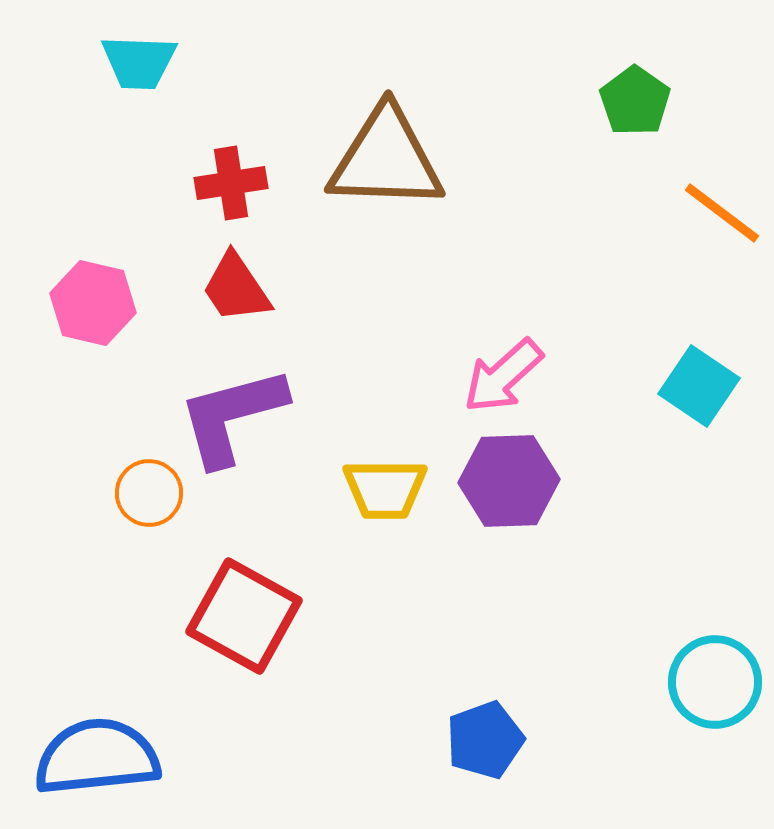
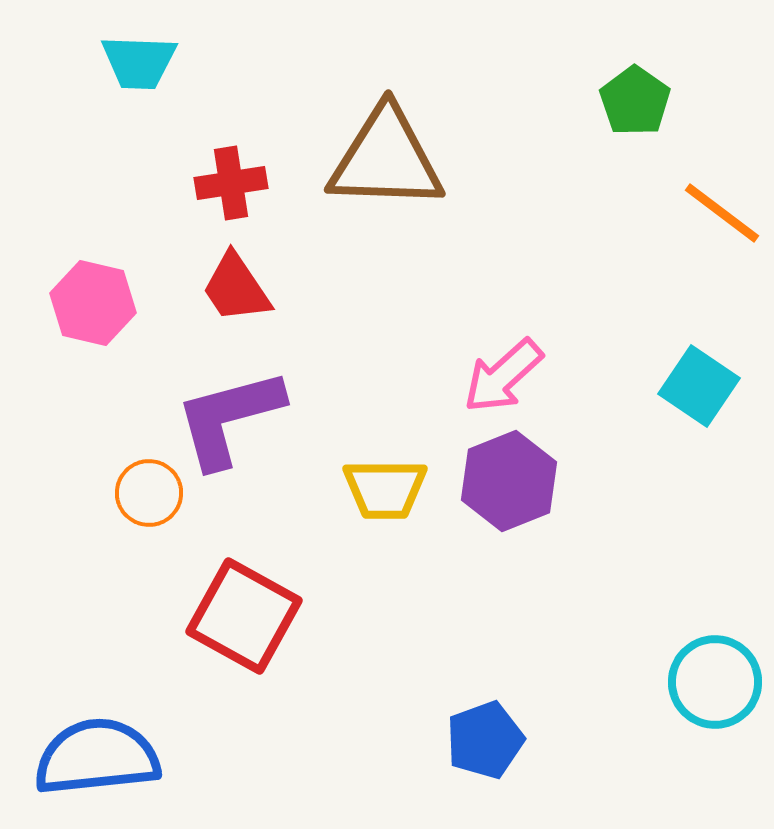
purple L-shape: moved 3 px left, 2 px down
purple hexagon: rotated 20 degrees counterclockwise
